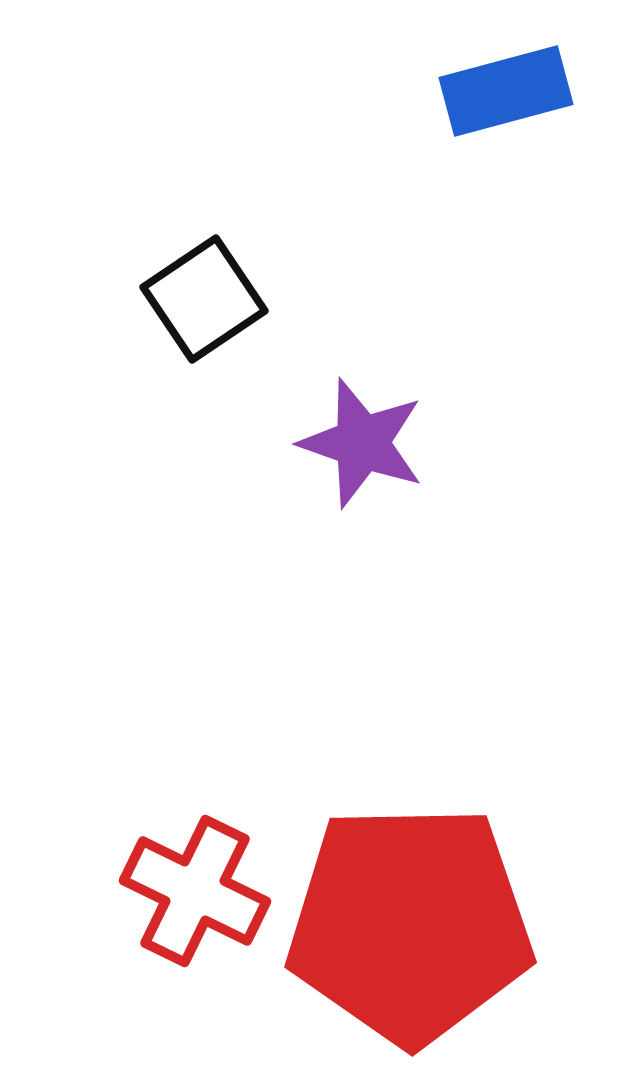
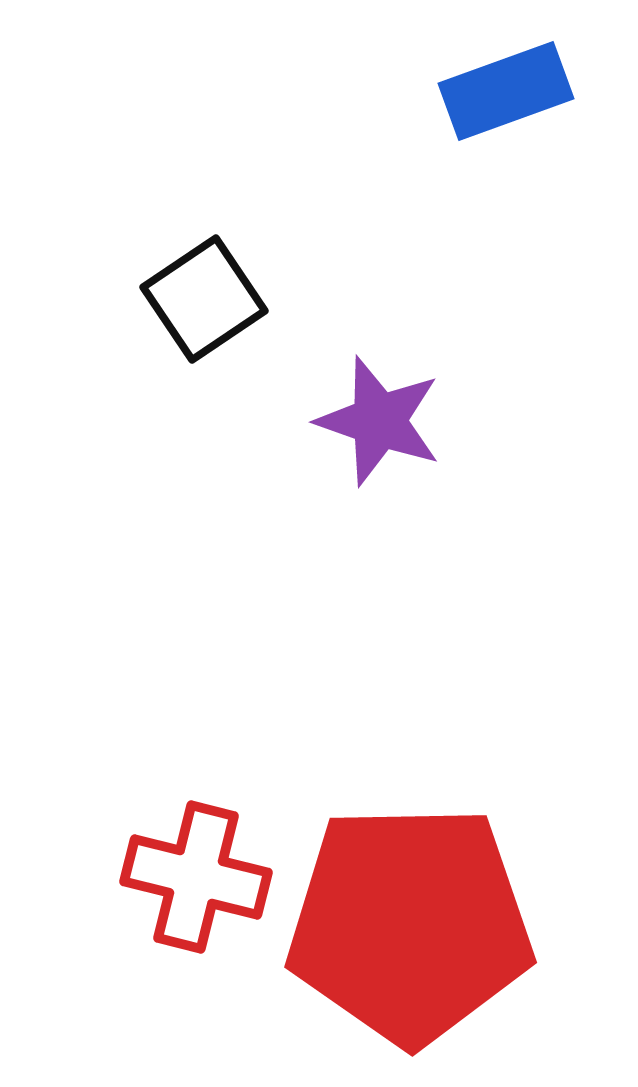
blue rectangle: rotated 5 degrees counterclockwise
purple star: moved 17 px right, 22 px up
red cross: moved 1 px right, 14 px up; rotated 12 degrees counterclockwise
